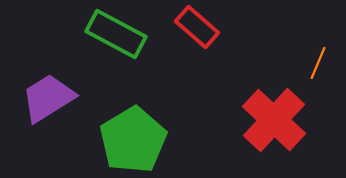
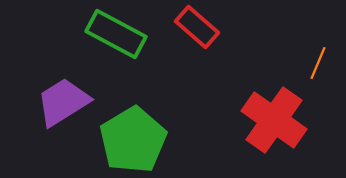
purple trapezoid: moved 15 px right, 4 px down
red cross: rotated 8 degrees counterclockwise
